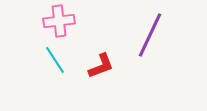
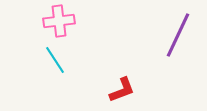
purple line: moved 28 px right
red L-shape: moved 21 px right, 24 px down
